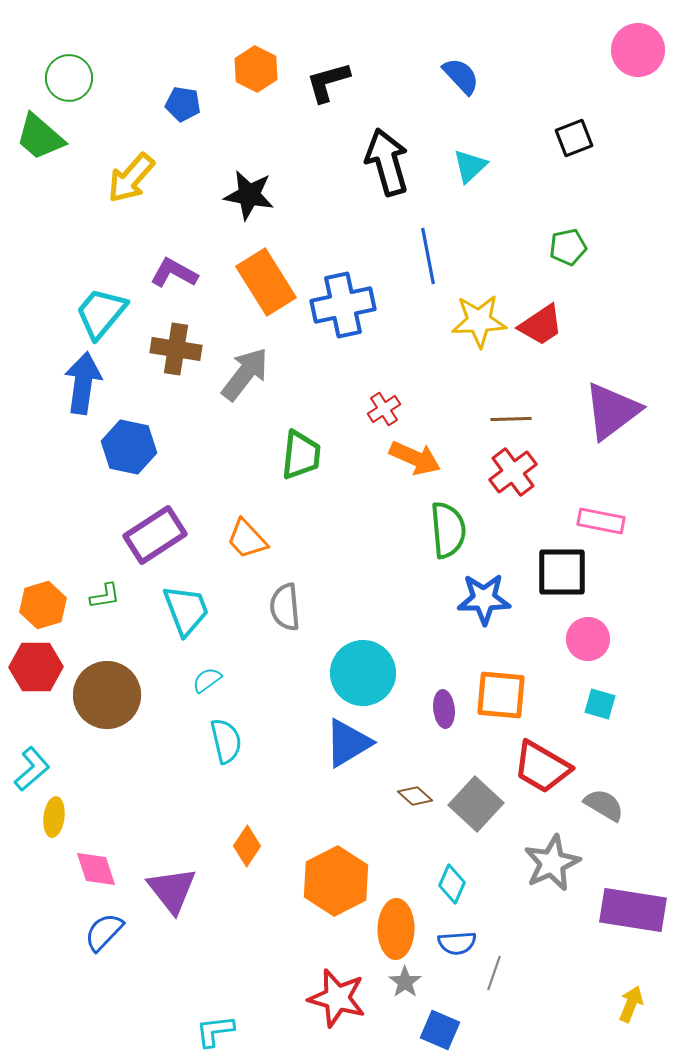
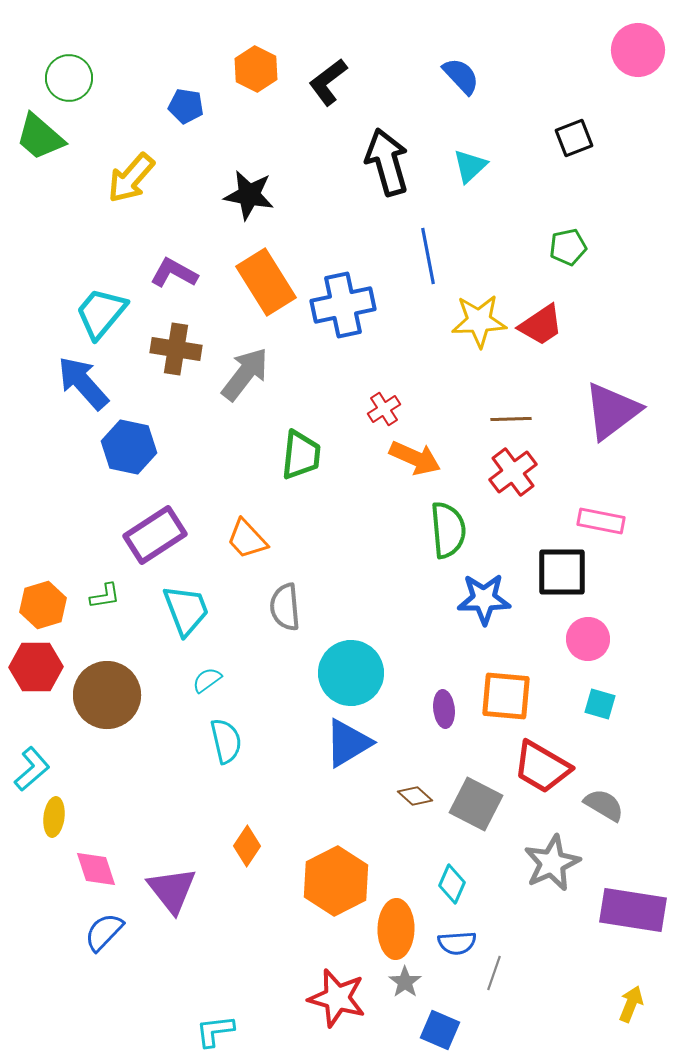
black L-shape at (328, 82): rotated 21 degrees counterclockwise
blue pentagon at (183, 104): moved 3 px right, 2 px down
blue arrow at (83, 383): rotated 50 degrees counterclockwise
cyan circle at (363, 673): moved 12 px left
orange square at (501, 695): moved 5 px right, 1 px down
gray square at (476, 804): rotated 16 degrees counterclockwise
